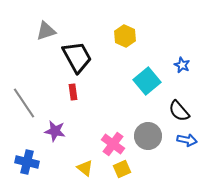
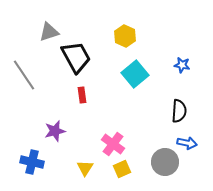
gray triangle: moved 3 px right, 1 px down
black trapezoid: moved 1 px left
blue star: rotated 14 degrees counterclockwise
cyan square: moved 12 px left, 7 px up
red rectangle: moved 9 px right, 3 px down
gray line: moved 28 px up
black semicircle: rotated 135 degrees counterclockwise
purple star: rotated 25 degrees counterclockwise
gray circle: moved 17 px right, 26 px down
blue arrow: moved 3 px down
blue cross: moved 5 px right
yellow triangle: rotated 24 degrees clockwise
